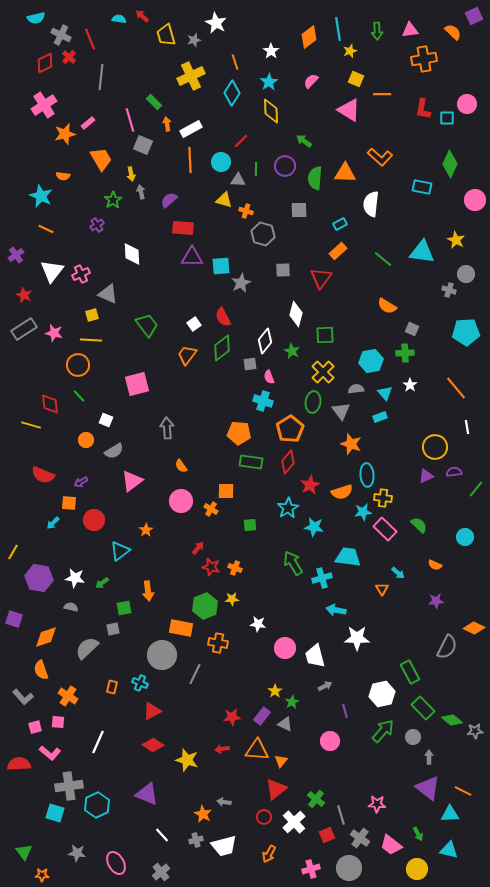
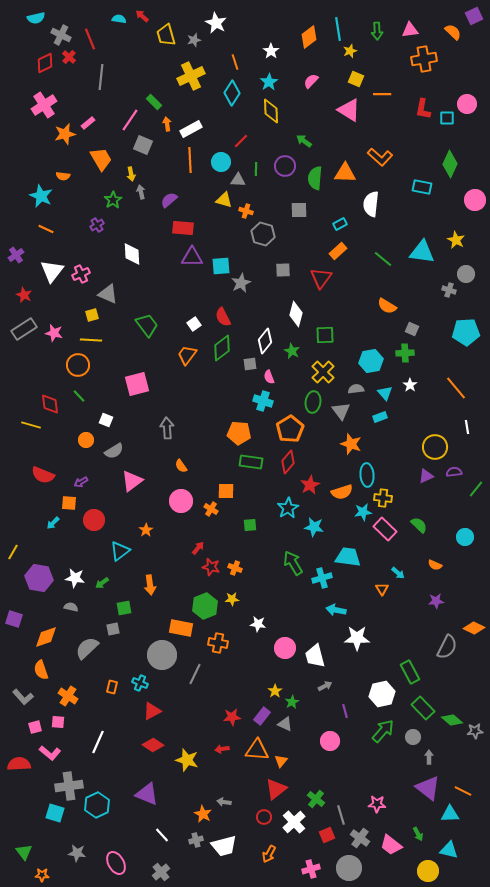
pink line at (130, 120): rotated 50 degrees clockwise
orange arrow at (148, 591): moved 2 px right, 6 px up
yellow circle at (417, 869): moved 11 px right, 2 px down
